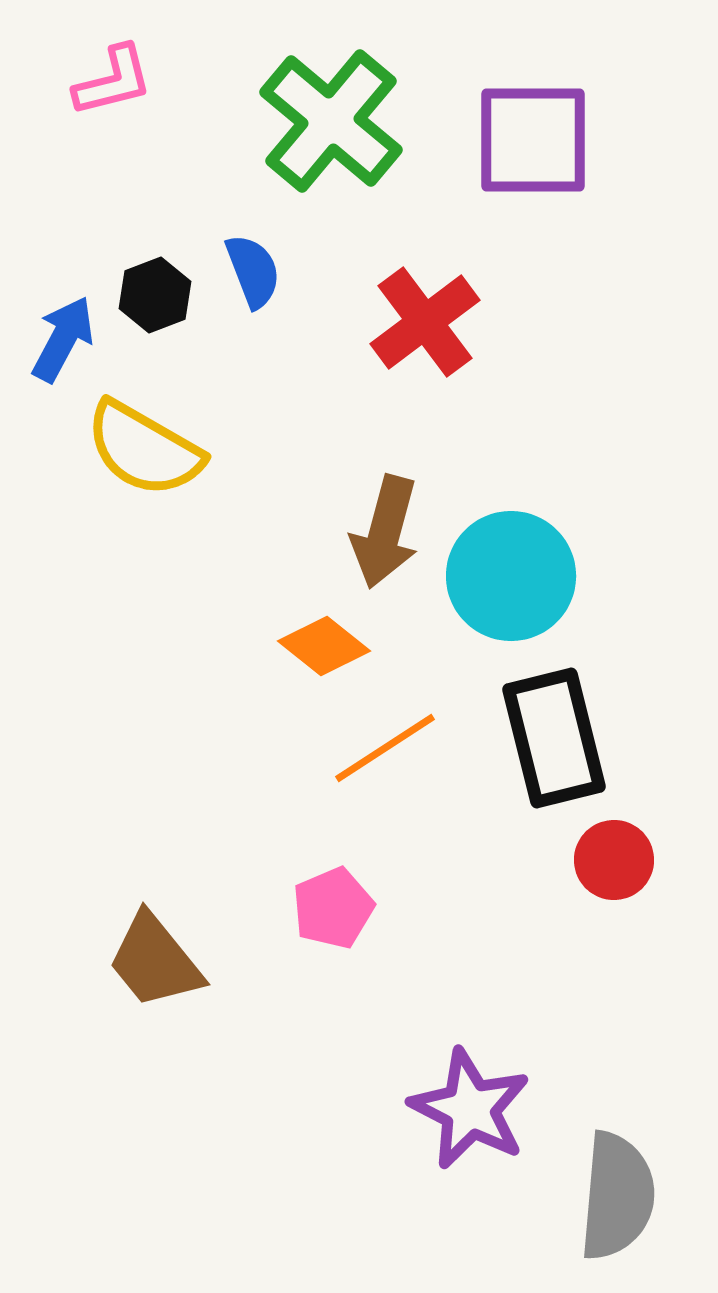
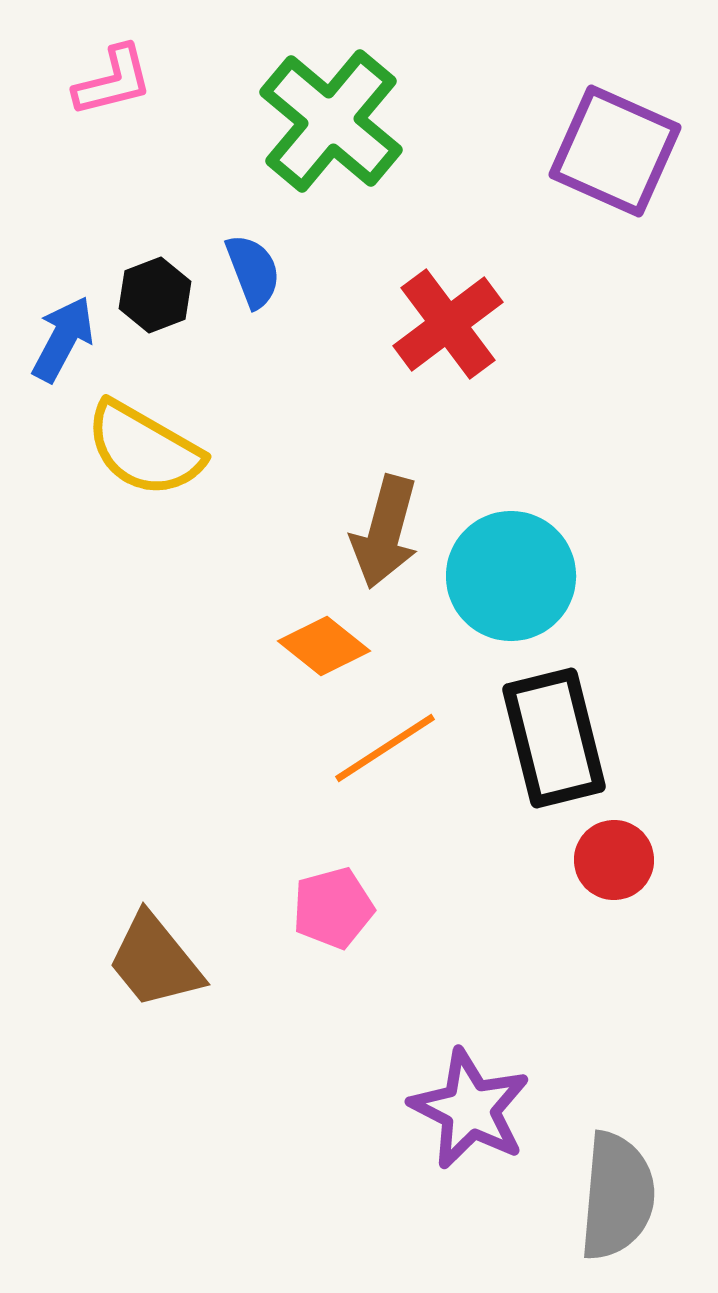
purple square: moved 82 px right, 11 px down; rotated 24 degrees clockwise
red cross: moved 23 px right, 2 px down
pink pentagon: rotated 8 degrees clockwise
